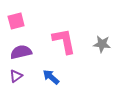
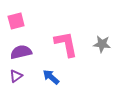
pink L-shape: moved 2 px right, 3 px down
